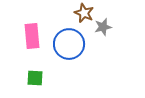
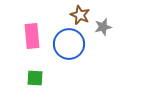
brown star: moved 4 px left, 2 px down
